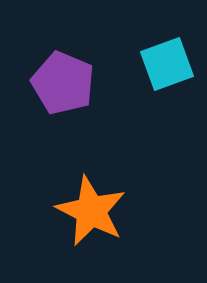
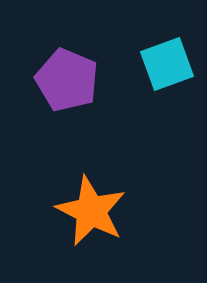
purple pentagon: moved 4 px right, 3 px up
